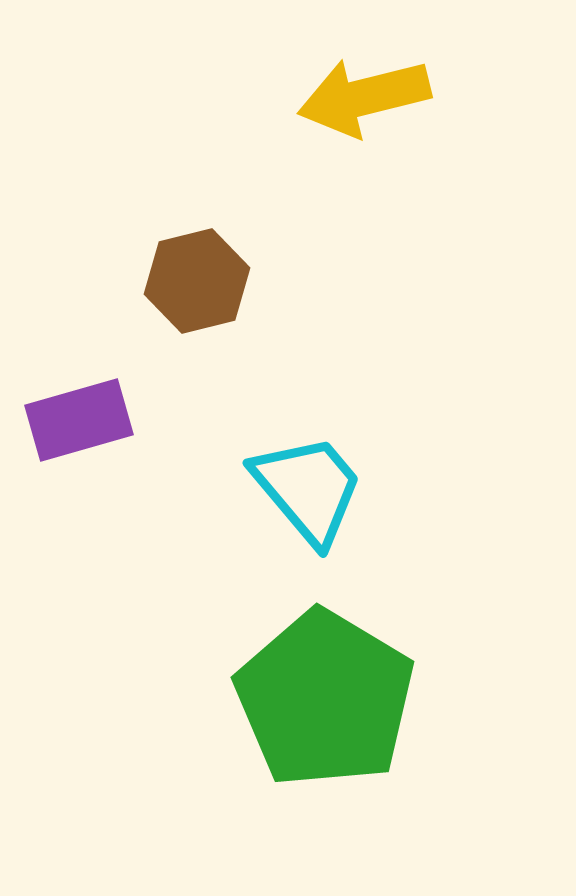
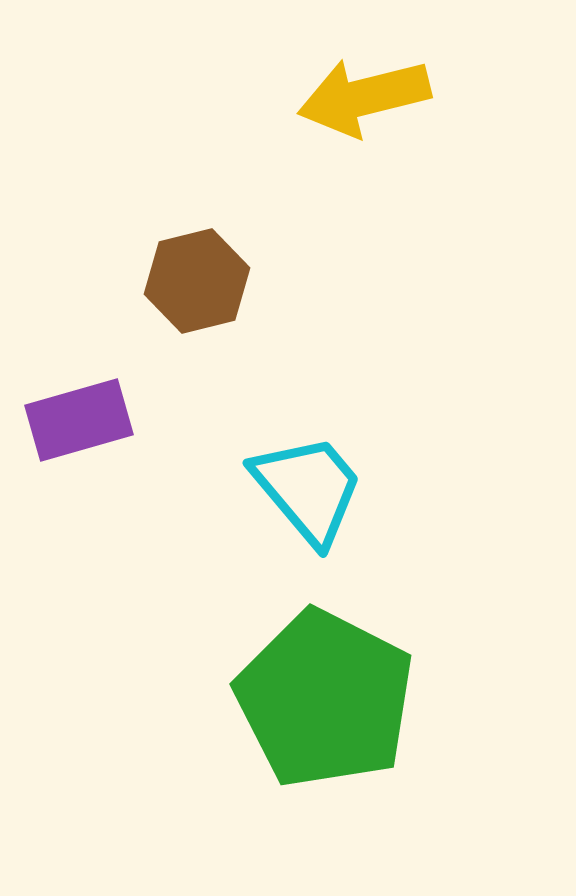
green pentagon: rotated 4 degrees counterclockwise
